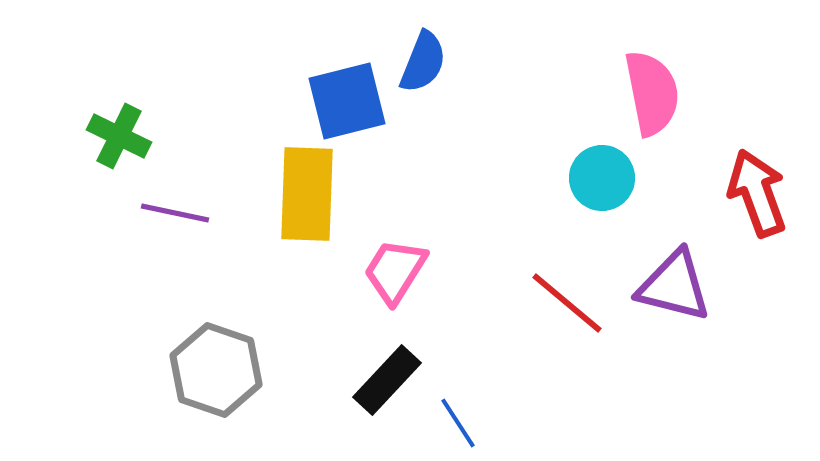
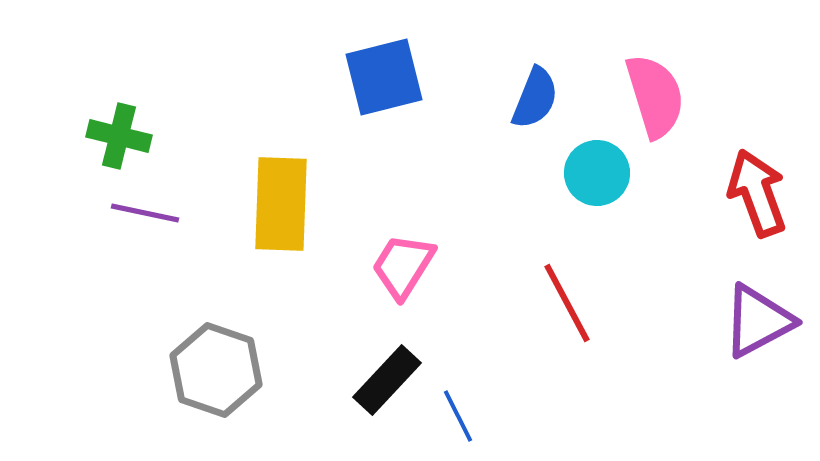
blue semicircle: moved 112 px right, 36 px down
pink semicircle: moved 3 px right, 3 px down; rotated 6 degrees counterclockwise
blue square: moved 37 px right, 24 px up
green cross: rotated 12 degrees counterclockwise
cyan circle: moved 5 px left, 5 px up
yellow rectangle: moved 26 px left, 10 px down
purple line: moved 30 px left
pink trapezoid: moved 8 px right, 5 px up
purple triangle: moved 84 px right, 35 px down; rotated 42 degrees counterclockwise
red line: rotated 22 degrees clockwise
blue line: moved 7 px up; rotated 6 degrees clockwise
